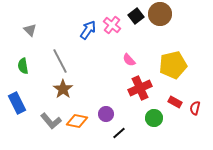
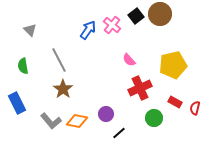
gray line: moved 1 px left, 1 px up
